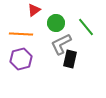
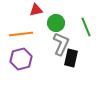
red triangle: moved 2 px right; rotated 24 degrees clockwise
green line: rotated 18 degrees clockwise
orange line: rotated 10 degrees counterclockwise
gray L-shape: rotated 140 degrees clockwise
black rectangle: moved 1 px right, 1 px up
